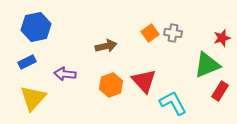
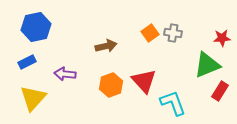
red star: rotated 12 degrees clockwise
cyan L-shape: rotated 8 degrees clockwise
